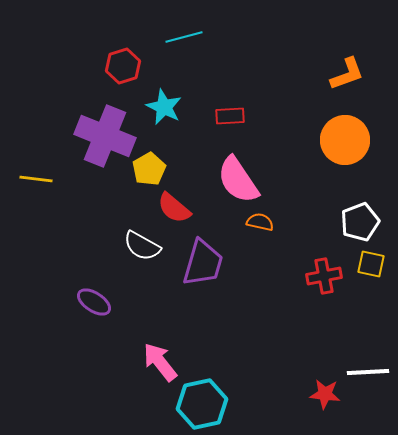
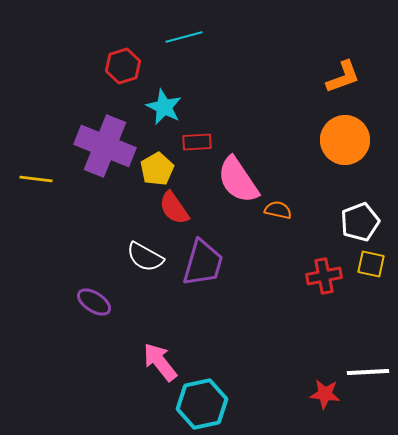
orange L-shape: moved 4 px left, 3 px down
red rectangle: moved 33 px left, 26 px down
purple cross: moved 10 px down
yellow pentagon: moved 8 px right
red semicircle: rotated 15 degrees clockwise
orange semicircle: moved 18 px right, 12 px up
white semicircle: moved 3 px right, 11 px down
